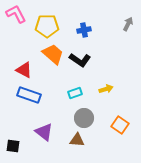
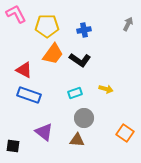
orange trapezoid: rotated 85 degrees clockwise
yellow arrow: rotated 32 degrees clockwise
orange square: moved 5 px right, 8 px down
